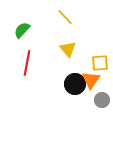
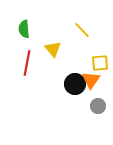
yellow line: moved 17 px right, 13 px down
green semicircle: moved 2 px right, 1 px up; rotated 48 degrees counterclockwise
yellow triangle: moved 15 px left
gray circle: moved 4 px left, 6 px down
